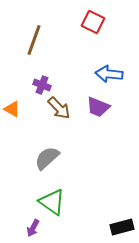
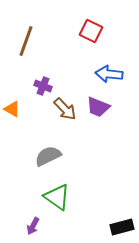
red square: moved 2 px left, 9 px down
brown line: moved 8 px left, 1 px down
purple cross: moved 1 px right, 1 px down
brown arrow: moved 6 px right, 1 px down
gray semicircle: moved 1 px right, 2 px up; rotated 16 degrees clockwise
green triangle: moved 5 px right, 5 px up
purple arrow: moved 2 px up
